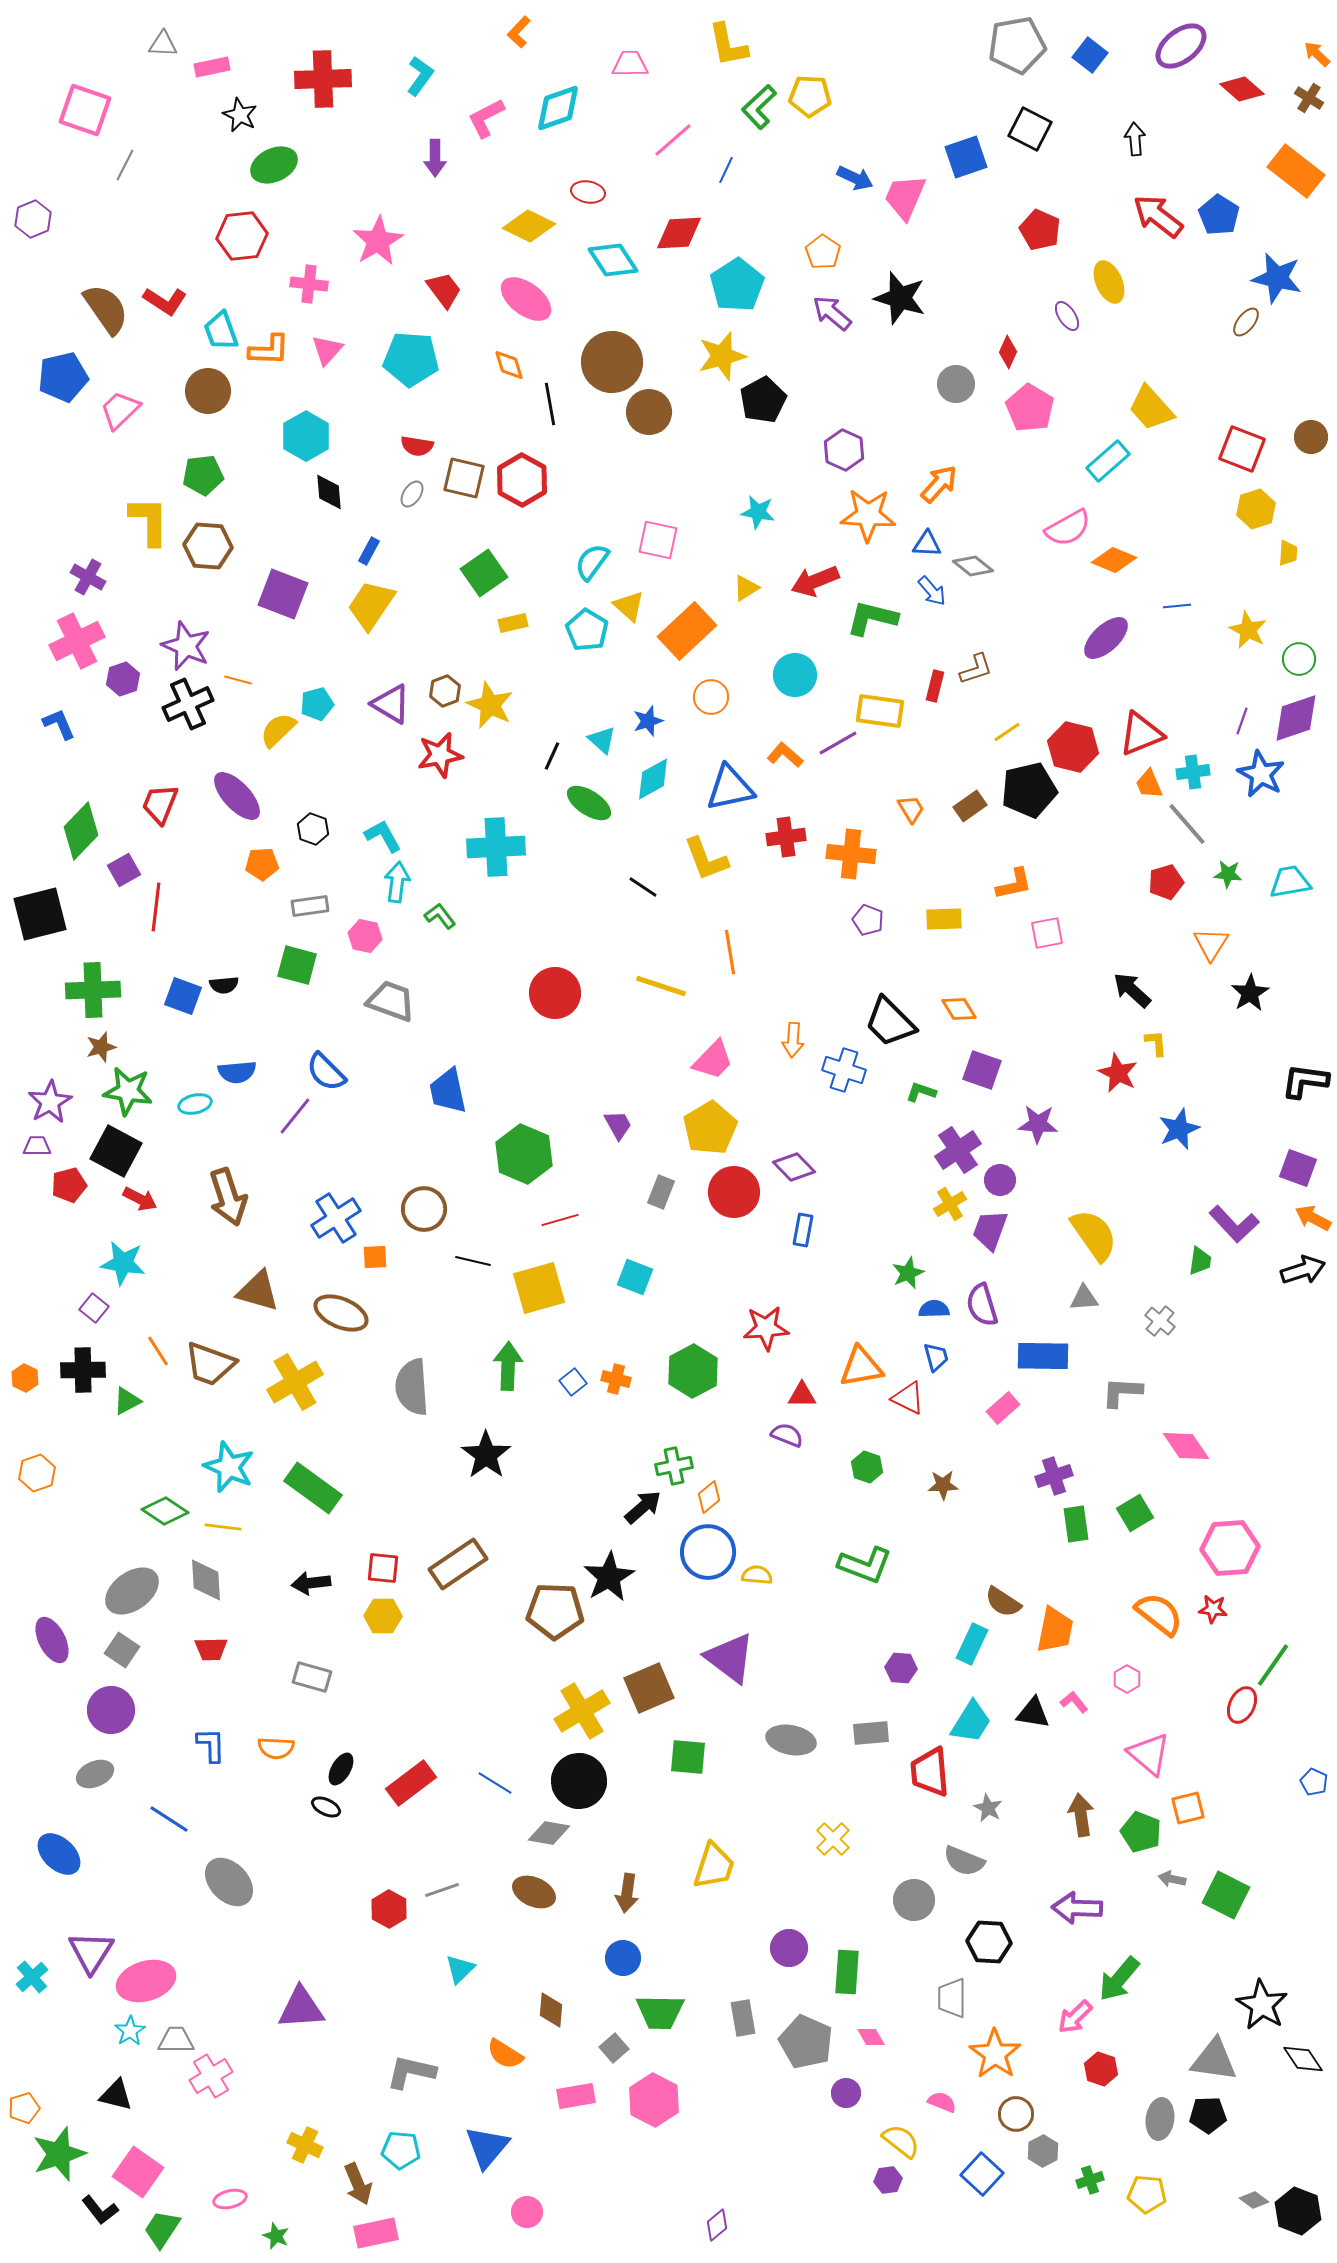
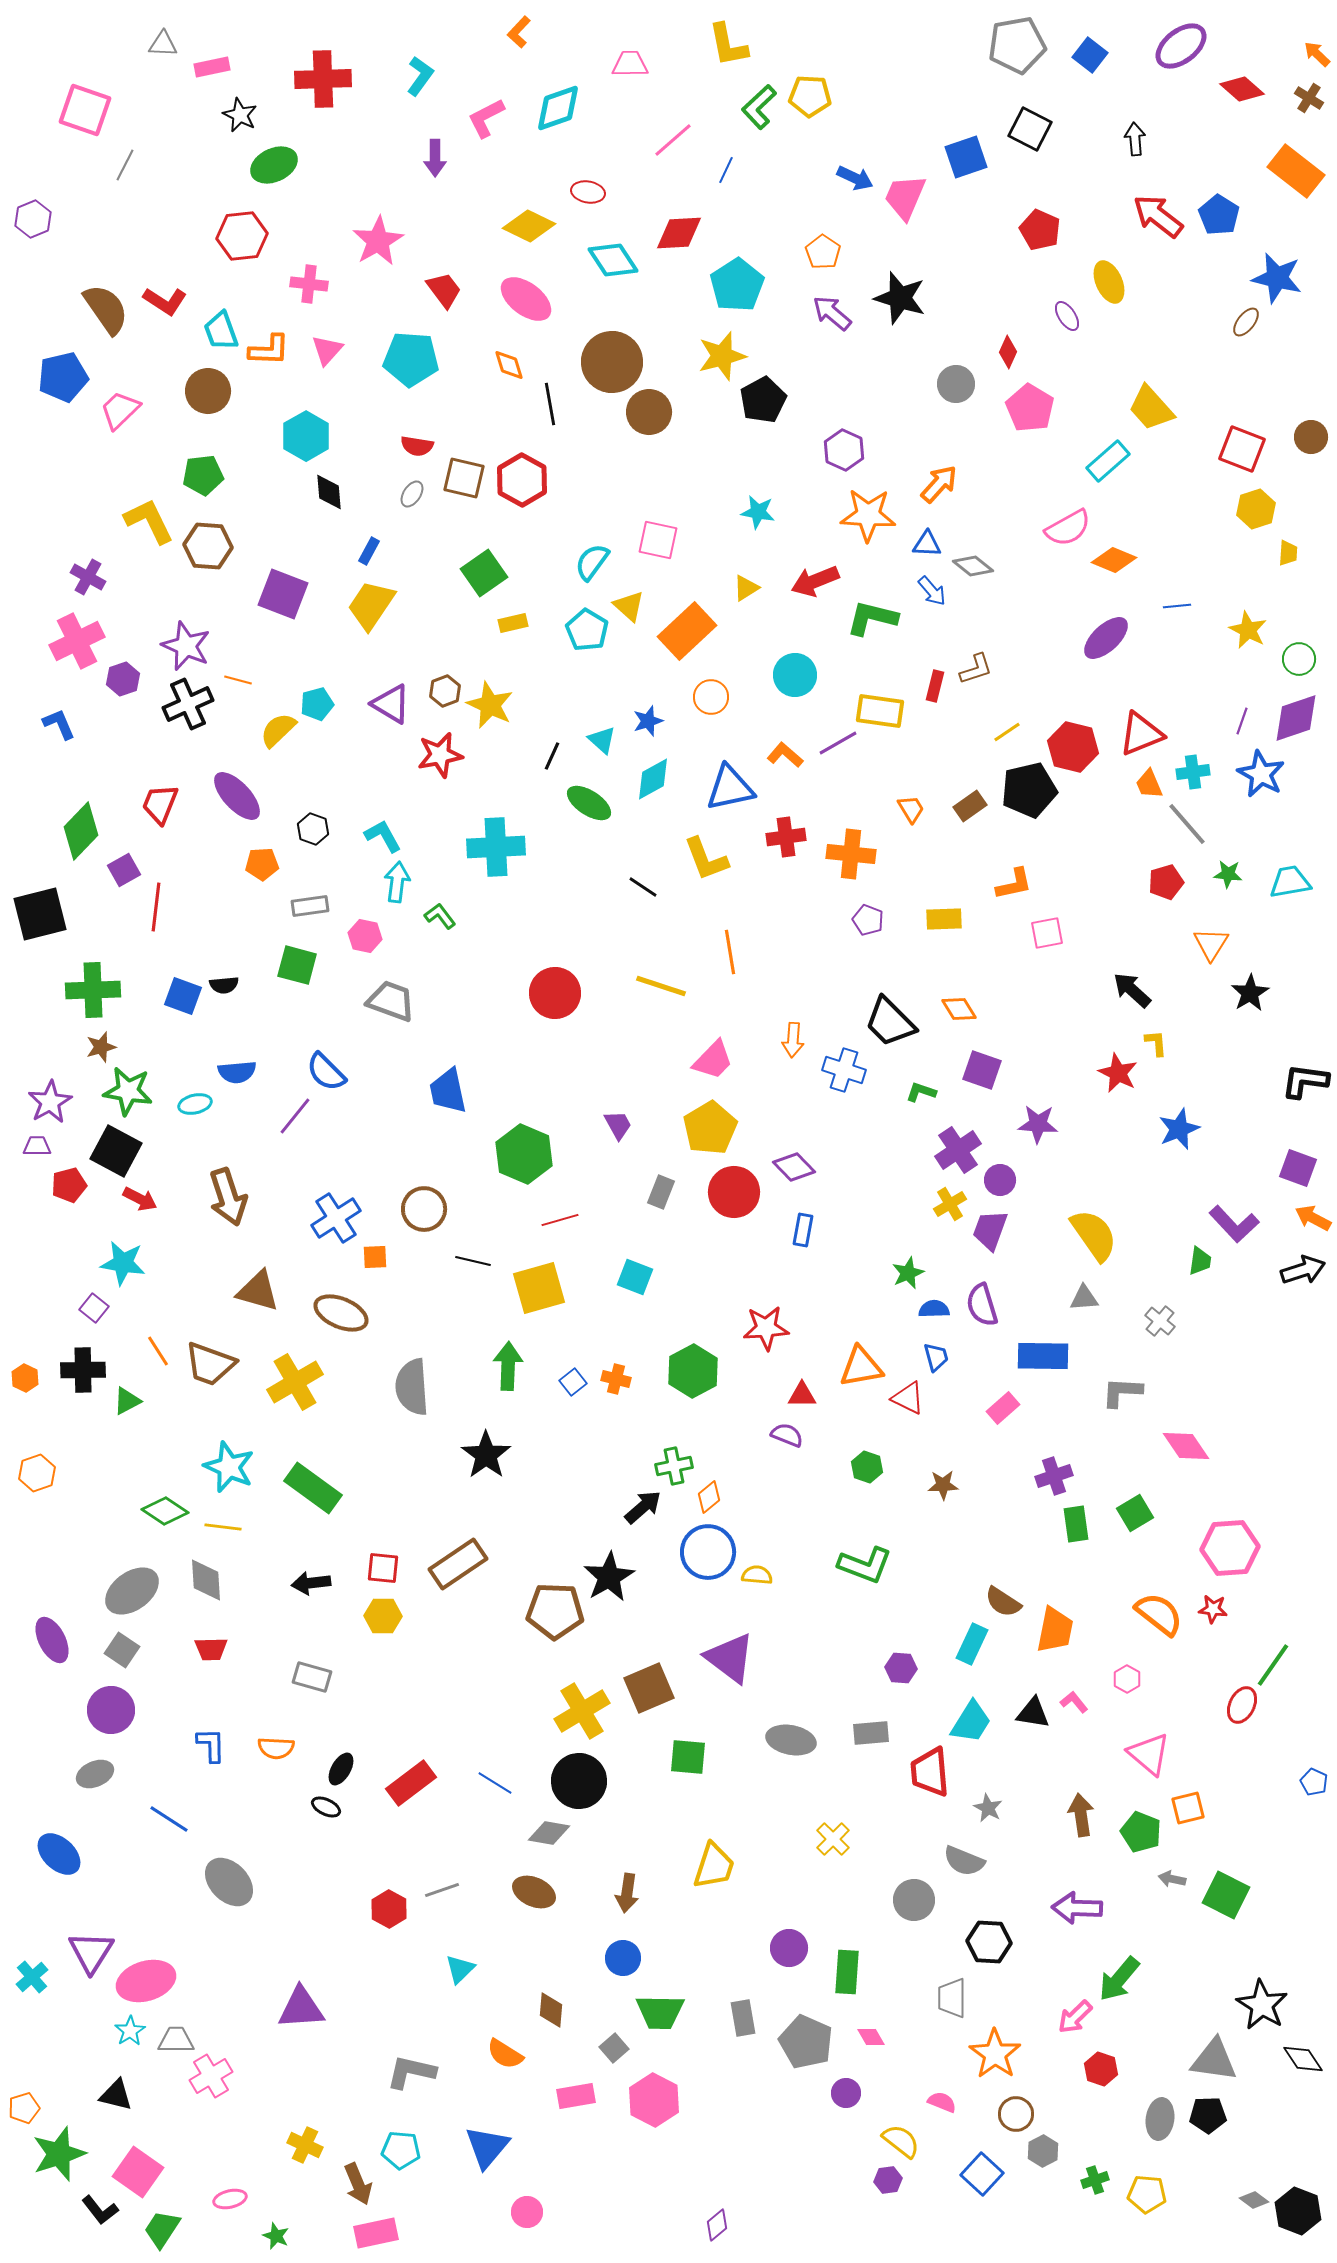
yellow L-shape at (149, 521): rotated 26 degrees counterclockwise
green cross at (1090, 2180): moved 5 px right
